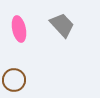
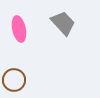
gray trapezoid: moved 1 px right, 2 px up
